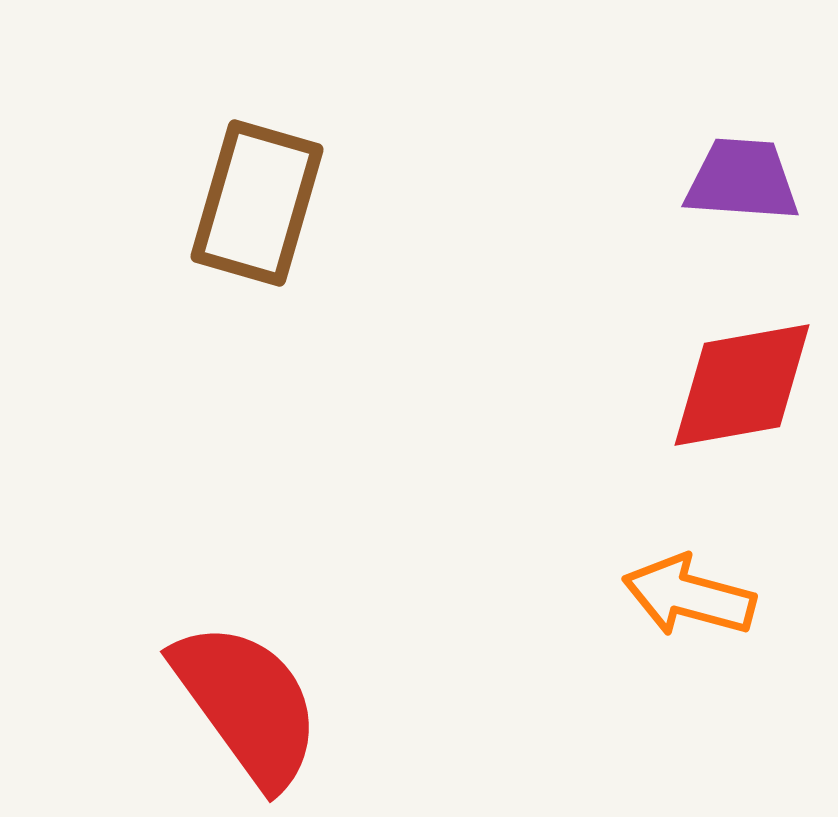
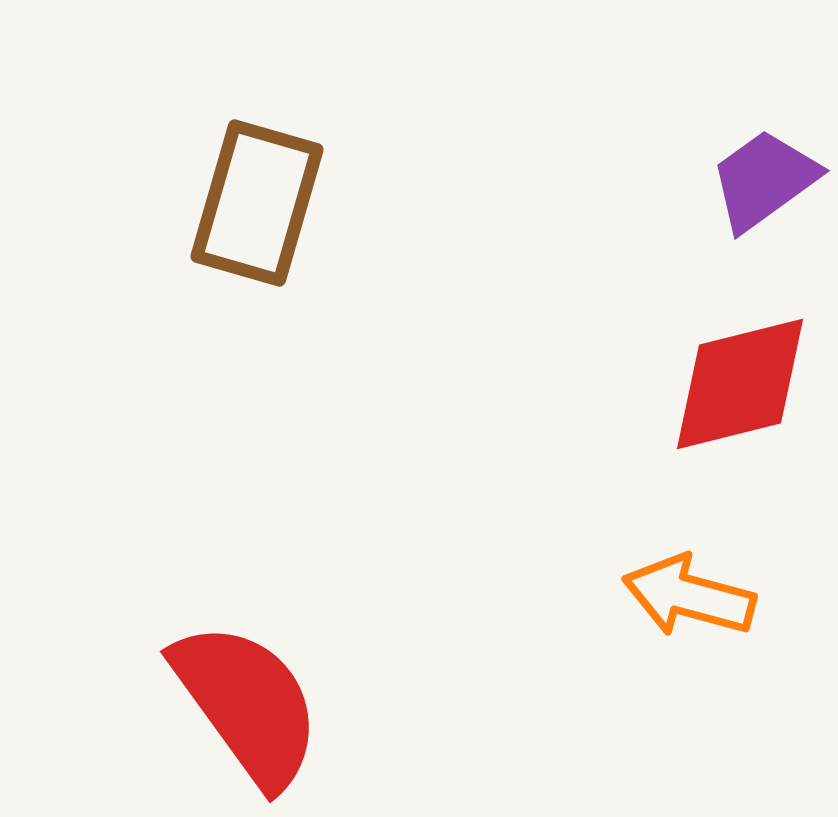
purple trapezoid: moved 22 px right; rotated 40 degrees counterclockwise
red diamond: moved 2 px left, 1 px up; rotated 4 degrees counterclockwise
